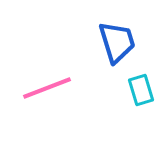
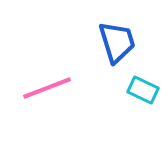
cyan rectangle: moved 2 px right; rotated 48 degrees counterclockwise
